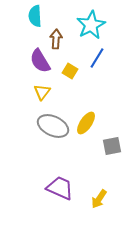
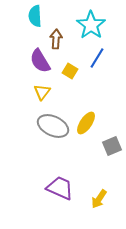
cyan star: rotated 8 degrees counterclockwise
gray square: rotated 12 degrees counterclockwise
